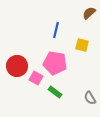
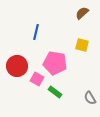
brown semicircle: moved 7 px left
blue line: moved 20 px left, 2 px down
pink square: moved 1 px right, 1 px down
